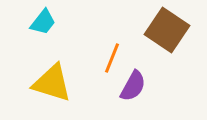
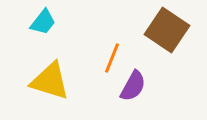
yellow triangle: moved 2 px left, 2 px up
